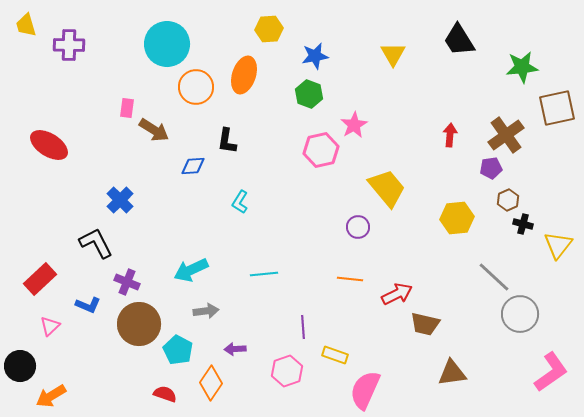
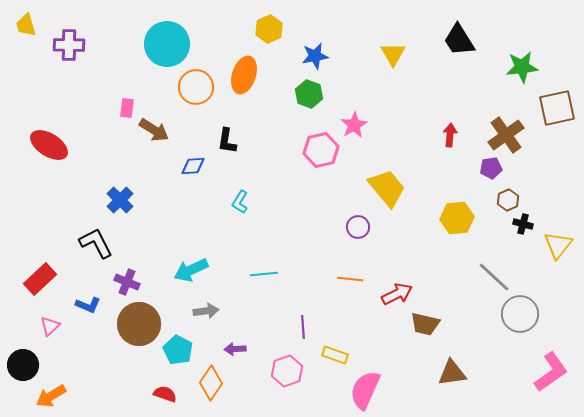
yellow hexagon at (269, 29): rotated 20 degrees counterclockwise
black circle at (20, 366): moved 3 px right, 1 px up
